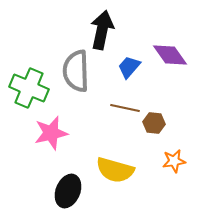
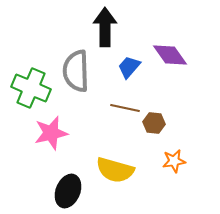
black arrow: moved 3 px right, 3 px up; rotated 12 degrees counterclockwise
green cross: moved 2 px right
